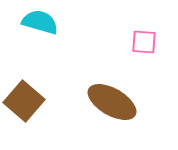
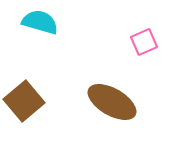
pink square: rotated 28 degrees counterclockwise
brown square: rotated 9 degrees clockwise
